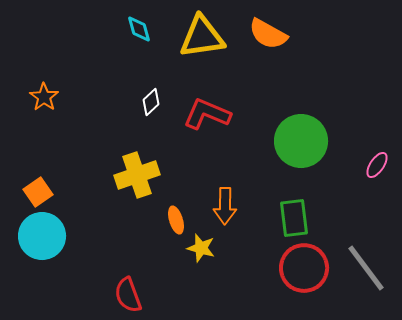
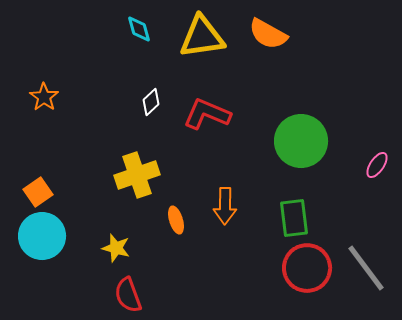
yellow star: moved 85 px left
red circle: moved 3 px right
